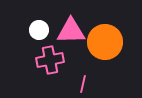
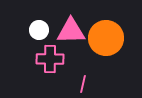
orange circle: moved 1 px right, 4 px up
pink cross: moved 1 px up; rotated 12 degrees clockwise
